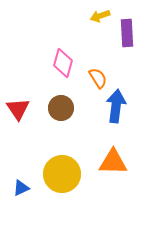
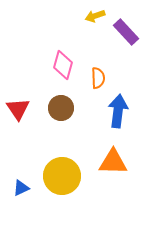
yellow arrow: moved 5 px left
purple rectangle: moved 1 px left, 1 px up; rotated 40 degrees counterclockwise
pink diamond: moved 2 px down
orange semicircle: rotated 30 degrees clockwise
blue arrow: moved 2 px right, 5 px down
yellow circle: moved 2 px down
